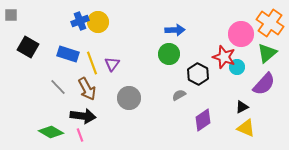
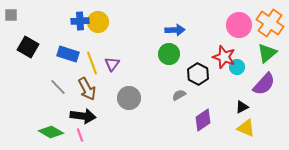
blue cross: rotated 18 degrees clockwise
pink circle: moved 2 px left, 9 px up
